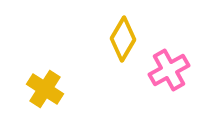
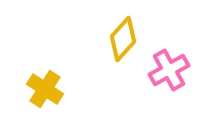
yellow diamond: rotated 12 degrees clockwise
